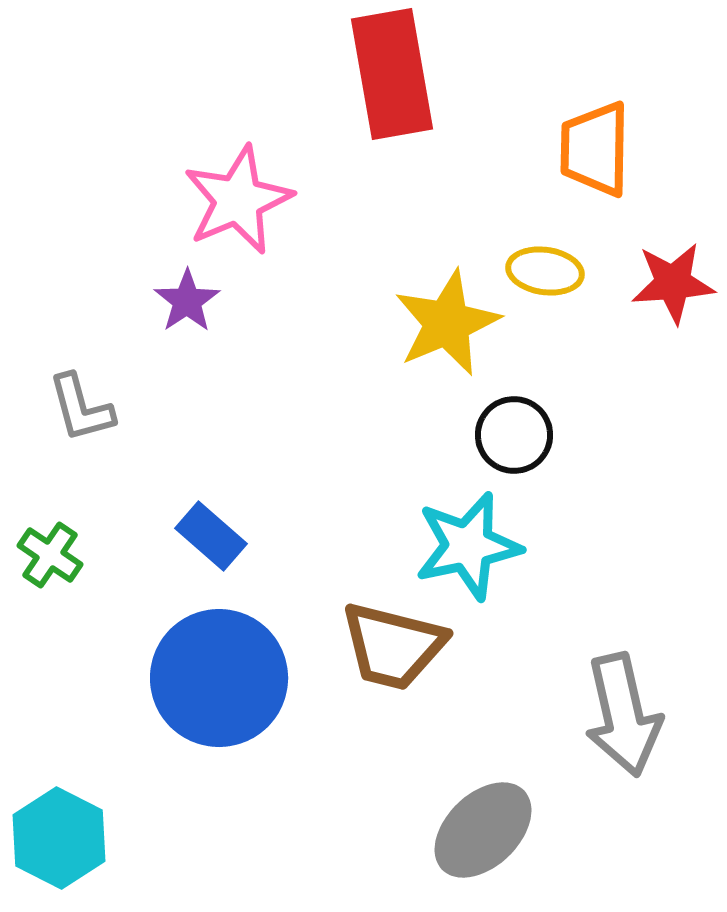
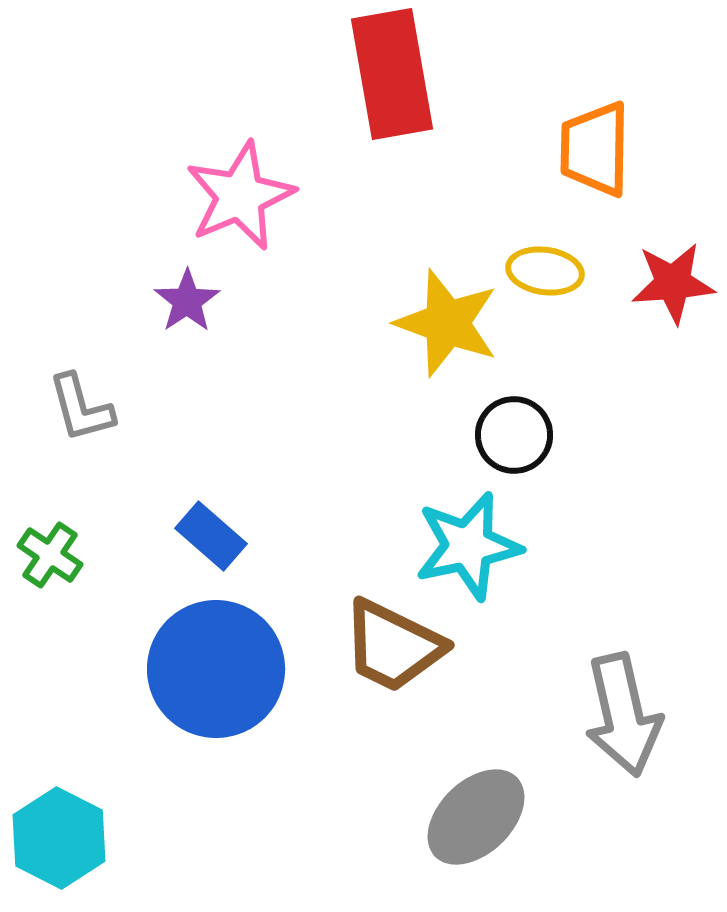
pink star: moved 2 px right, 4 px up
yellow star: rotated 29 degrees counterclockwise
brown trapezoid: rotated 12 degrees clockwise
blue circle: moved 3 px left, 9 px up
gray ellipse: moved 7 px left, 13 px up
